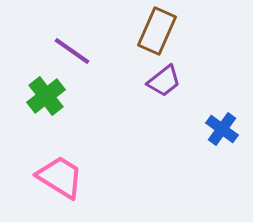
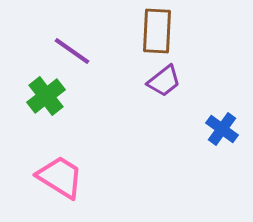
brown rectangle: rotated 21 degrees counterclockwise
